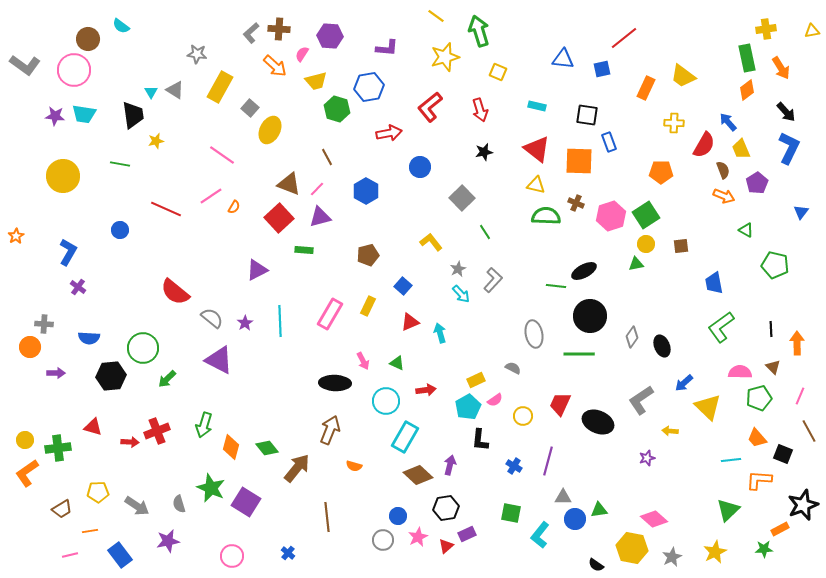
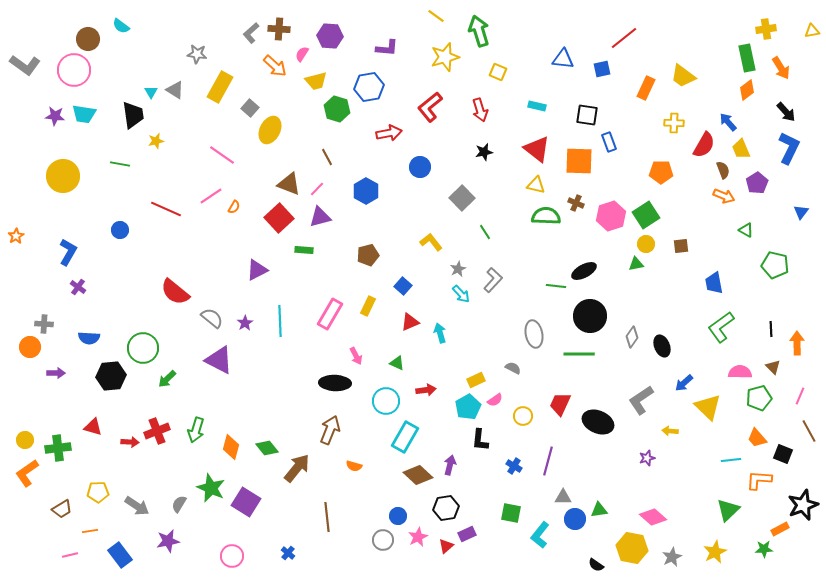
pink arrow at (363, 361): moved 7 px left, 5 px up
green arrow at (204, 425): moved 8 px left, 5 px down
gray semicircle at (179, 504): rotated 48 degrees clockwise
pink diamond at (654, 519): moved 1 px left, 2 px up
